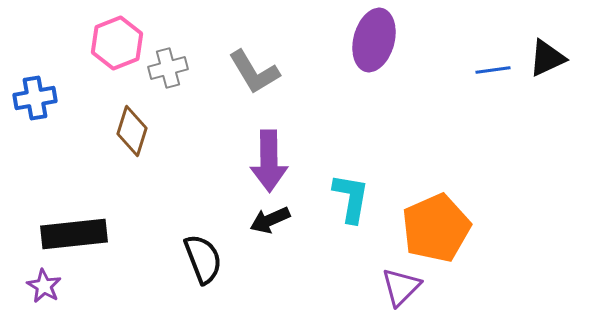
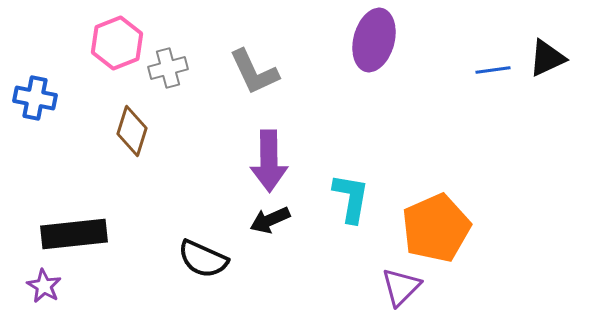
gray L-shape: rotated 6 degrees clockwise
blue cross: rotated 21 degrees clockwise
black semicircle: rotated 135 degrees clockwise
